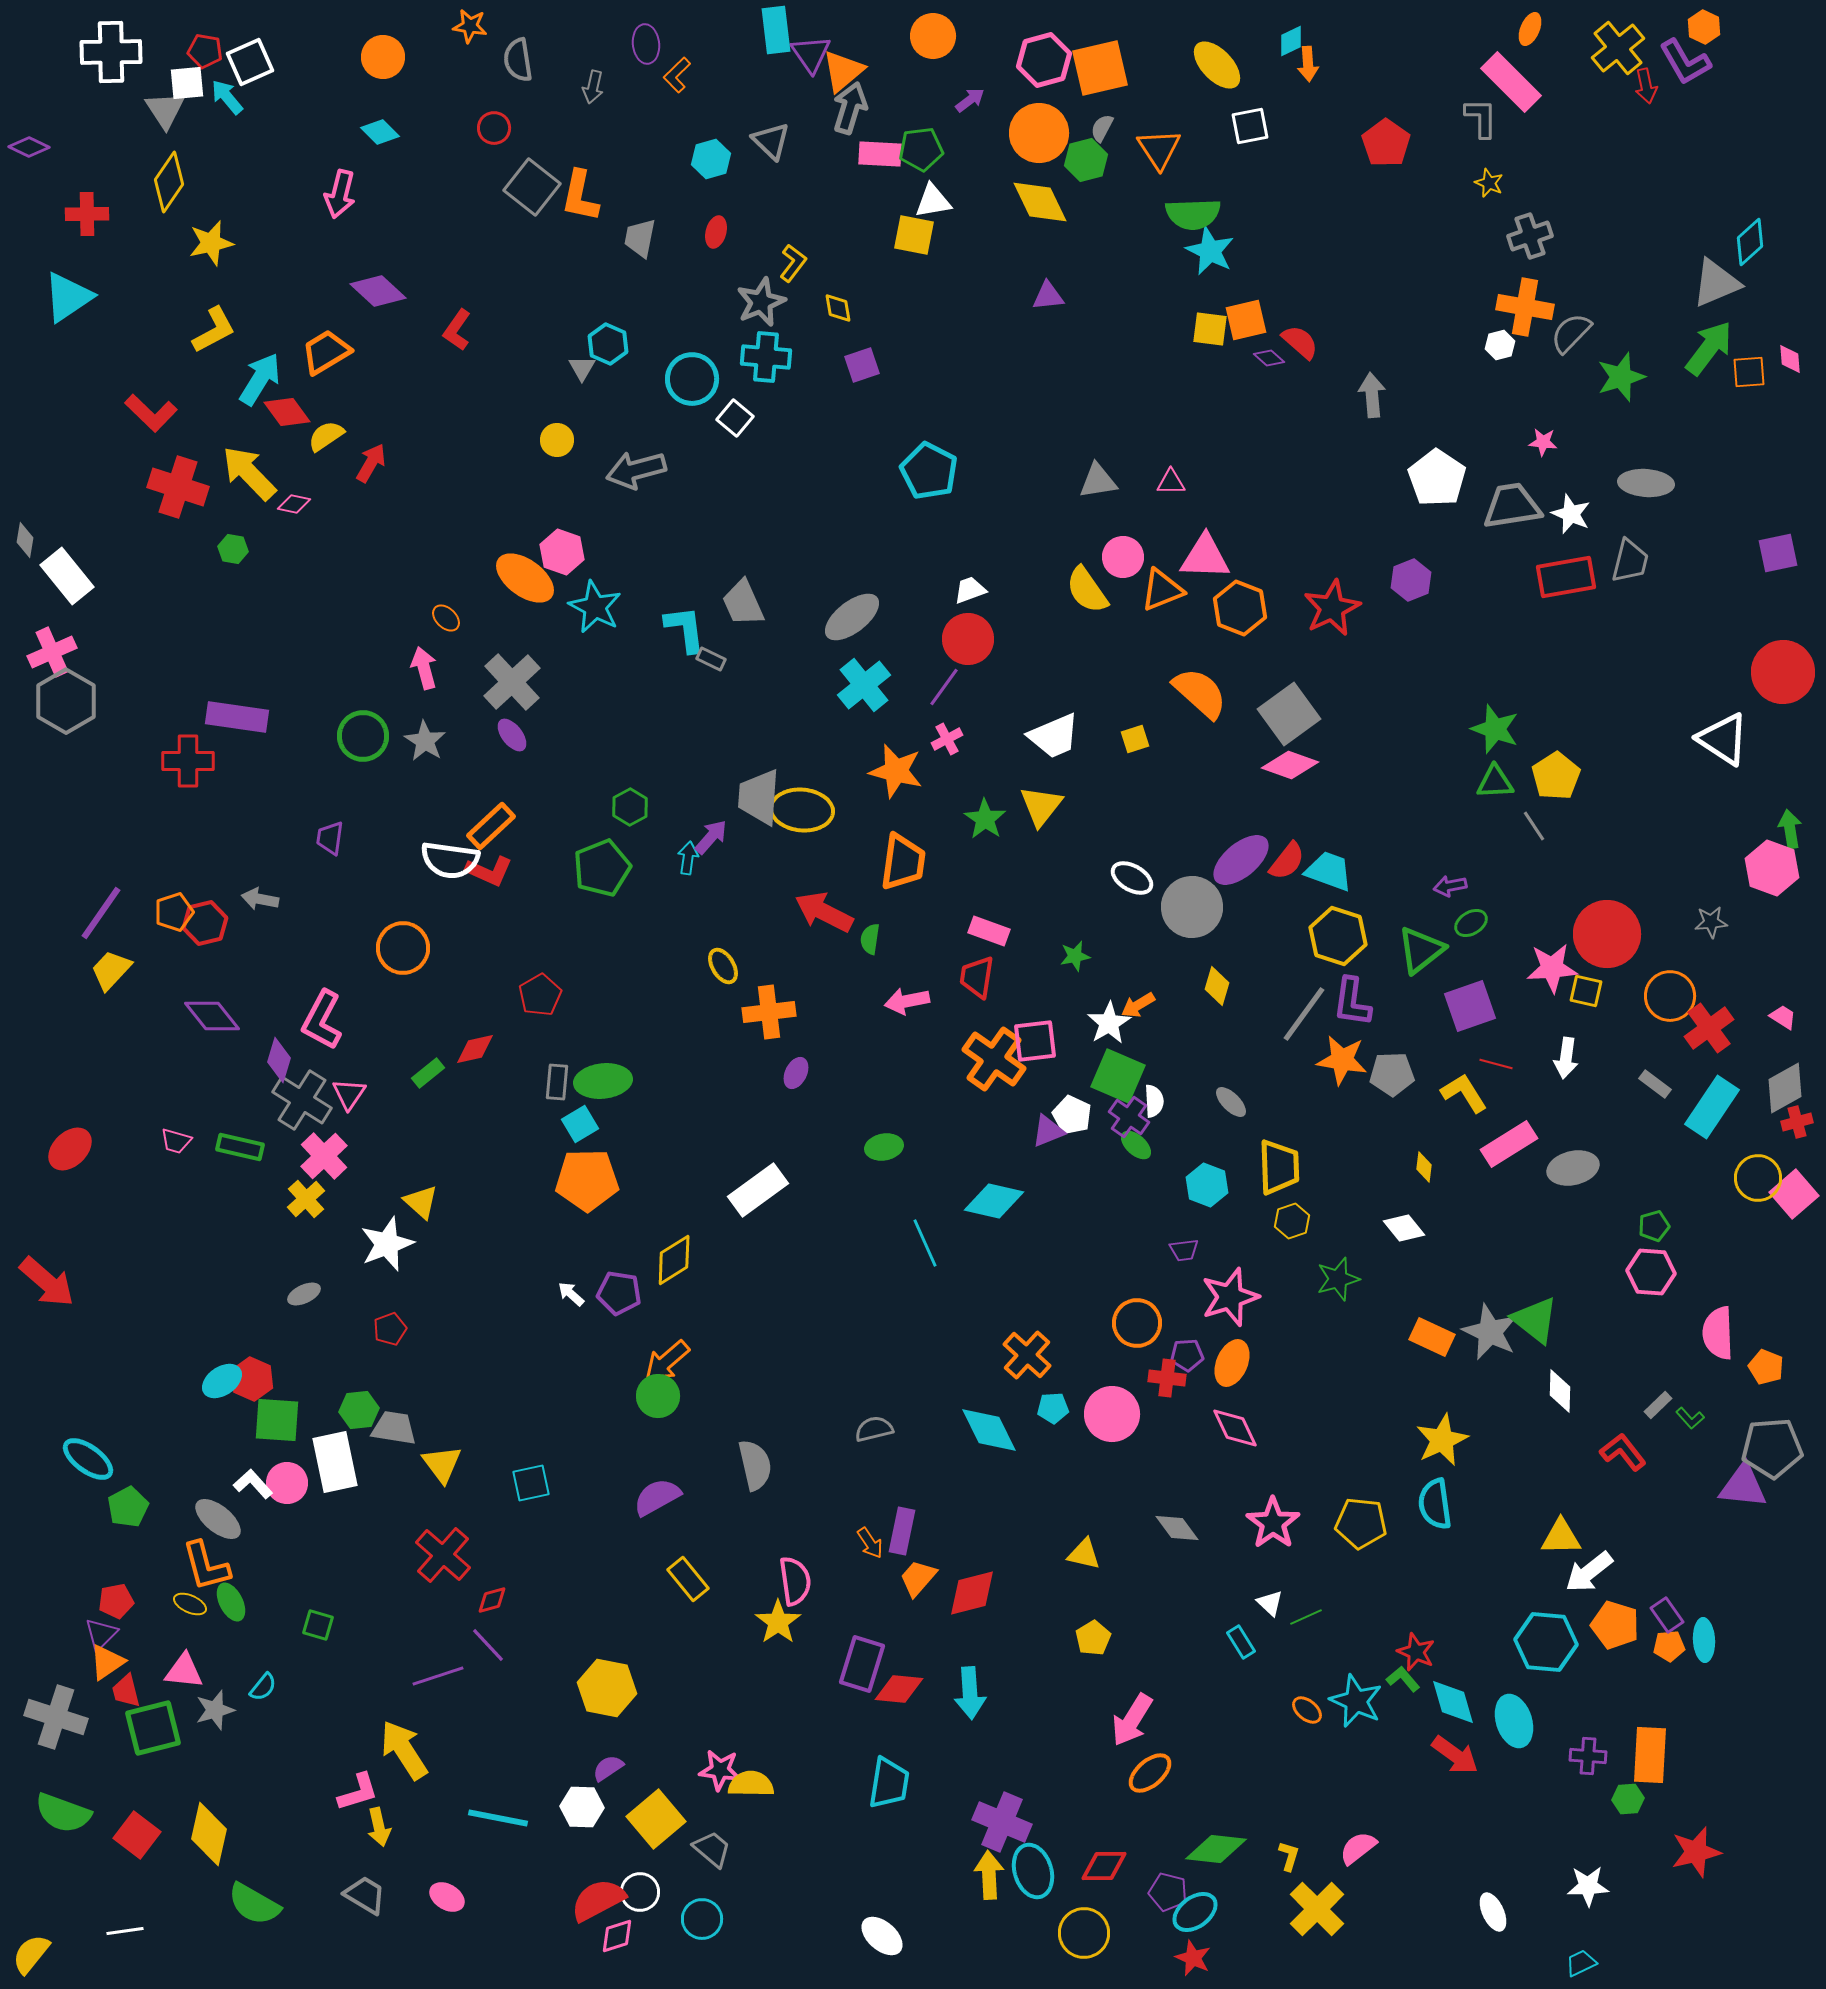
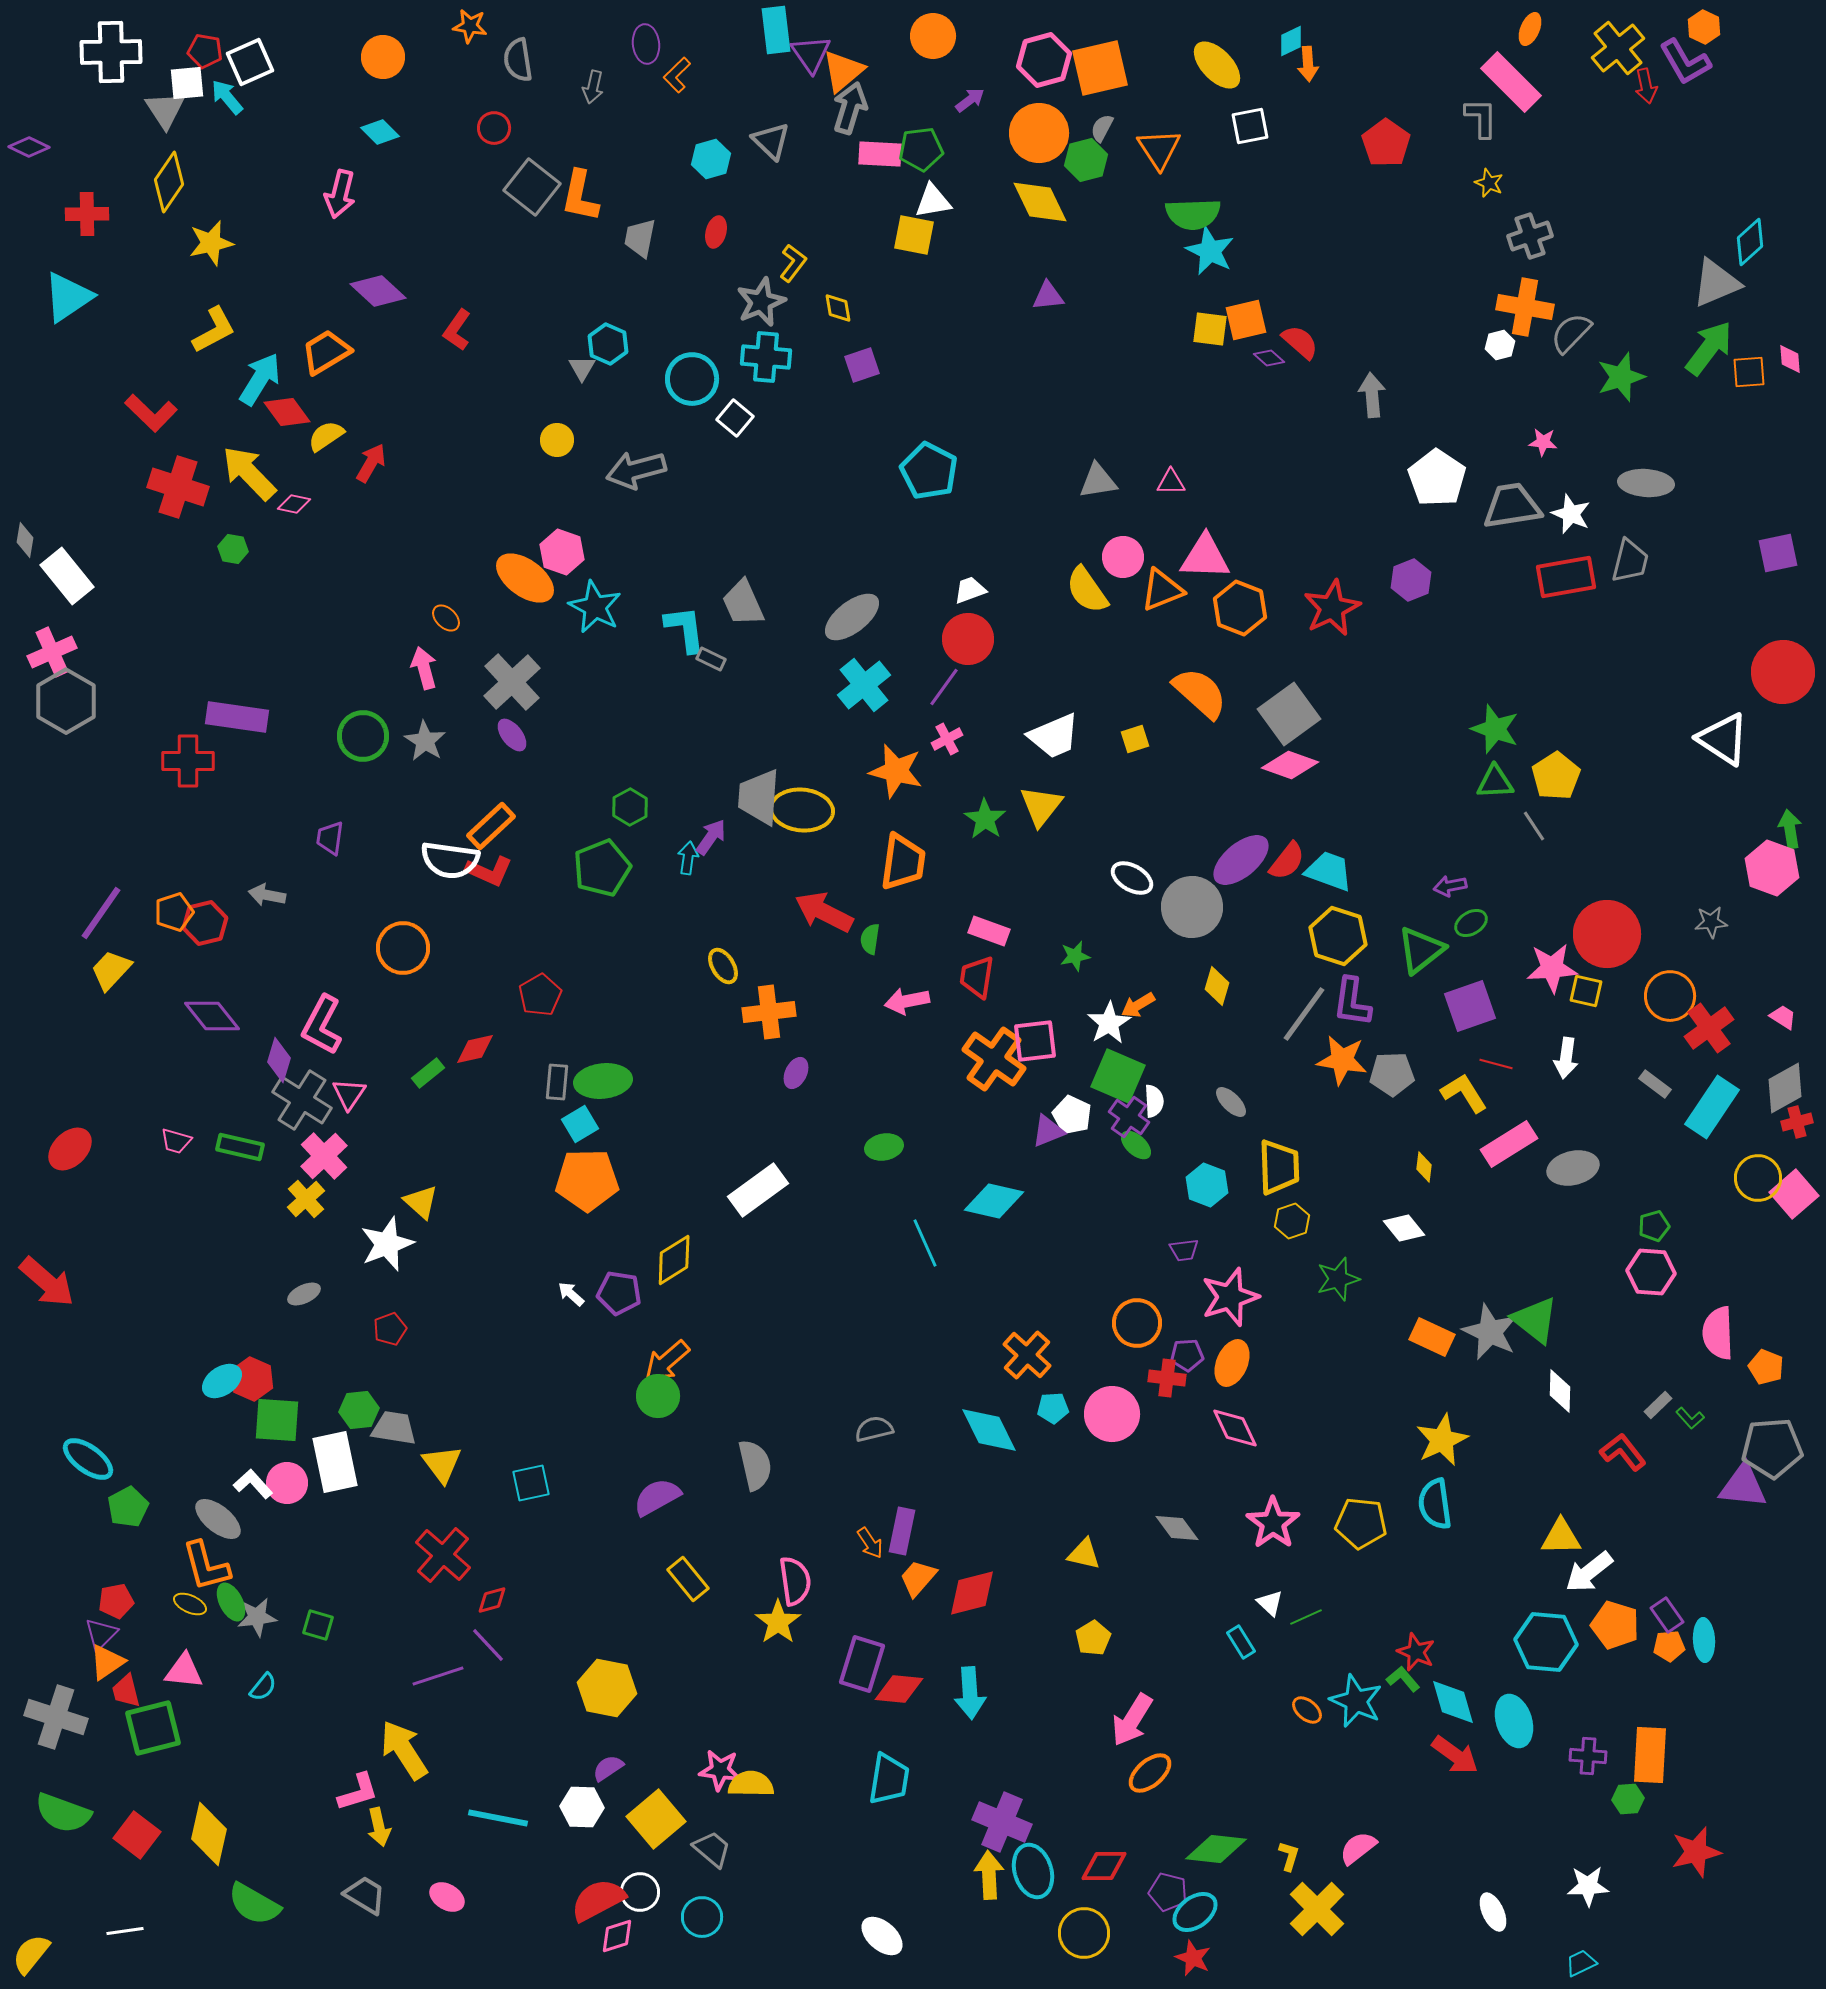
purple arrow at (711, 837): rotated 6 degrees counterclockwise
gray arrow at (260, 899): moved 7 px right, 4 px up
pink L-shape at (322, 1020): moved 5 px down
gray star at (215, 1710): moved 42 px right, 93 px up; rotated 9 degrees clockwise
cyan trapezoid at (889, 1783): moved 4 px up
cyan circle at (702, 1919): moved 2 px up
